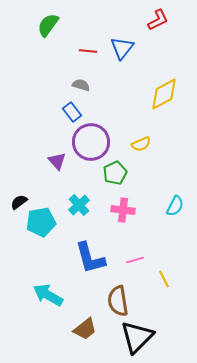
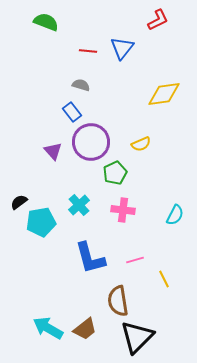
green semicircle: moved 2 px left, 3 px up; rotated 75 degrees clockwise
yellow diamond: rotated 20 degrees clockwise
purple triangle: moved 4 px left, 10 px up
cyan semicircle: moved 9 px down
cyan arrow: moved 33 px down
